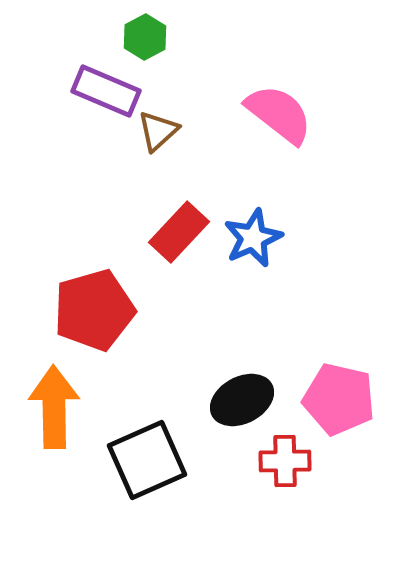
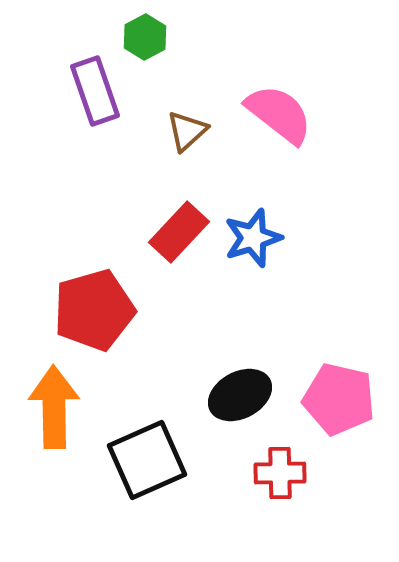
purple rectangle: moved 11 px left; rotated 48 degrees clockwise
brown triangle: moved 29 px right
blue star: rotated 6 degrees clockwise
black ellipse: moved 2 px left, 5 px up
red cross: moved 5 px left, 12 px down
